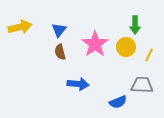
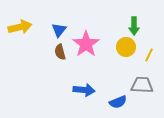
green arrow: moved 1 px left, 1 px down
pink star: moved 9 px left
blue arrow: moved 6 px right, 6 px down
